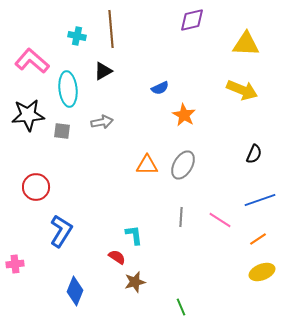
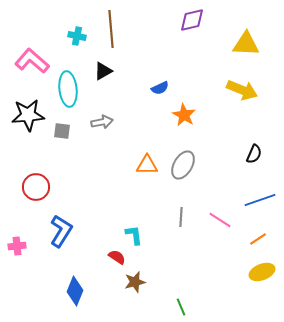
pink cross: moved 2 px right, 18 px up
